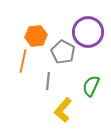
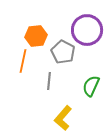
purple circle: moved 1 px left, 2 px up
gray line: moved 1 px right
yellow L-shape: moved 8 px down
